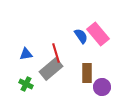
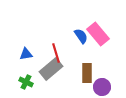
green cross: moved 2 px up
